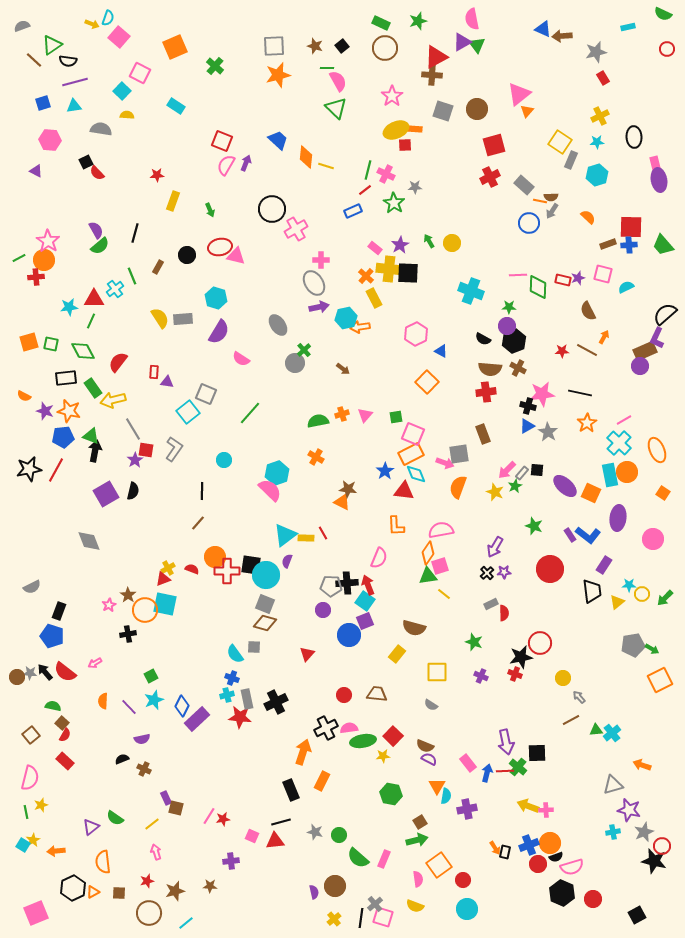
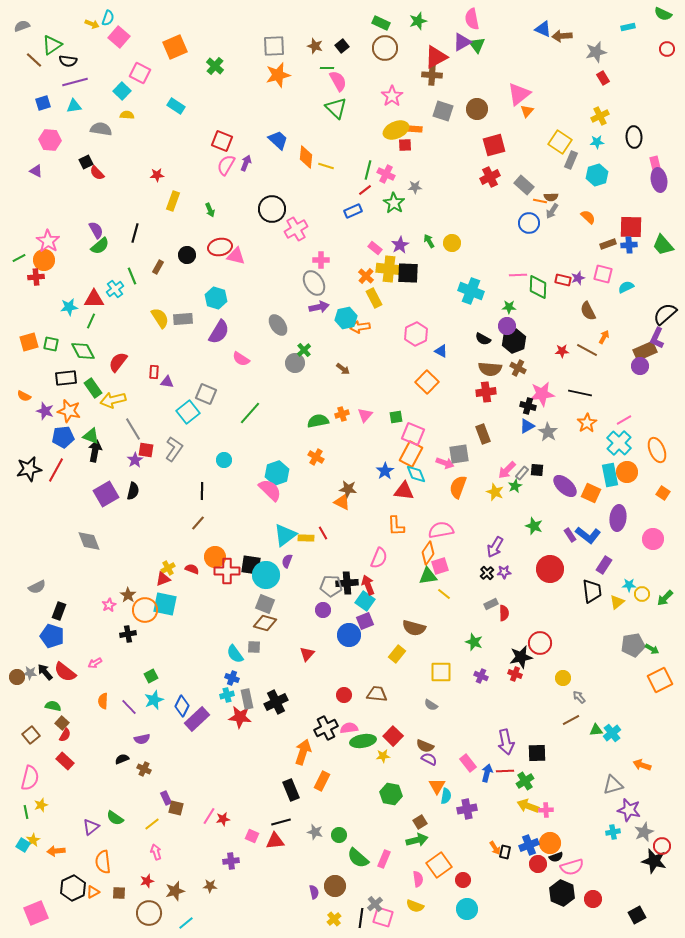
orange rectangle at (411, 454): rotated 35 degrees counterclockwise
gray semicircle at (32, 587): moved 5 px right
yellow square at (437, 672): moved 4 px right
green cross at (518, 767): moved 7 px right, 14 px down; rotated 18 degrees clockwise
